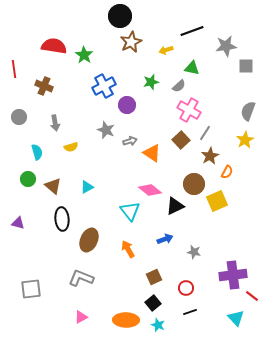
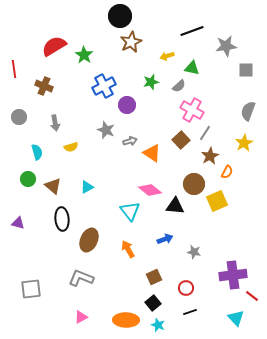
red semicircle at (54, 46): rotated 40 degrees counterclockwise
yellow arrow at (166, 50): moved 1 px right, 6 px down
gray square at (246, 66): moved 4 px down
pink cross at (189, 110): moved 3 px right
yellow star at (245, 140): moved 1 px left, 3 px down
black triangle at (175, 206): rotated 30 degrees clockwise
